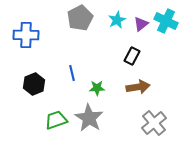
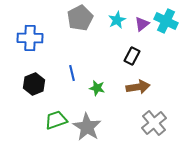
purple triangle: moved 1 px right
blue cross: moved 4 px right, 3 px down
green star: rotated 14 degrees clockwise
gray star: moved 2 px left, 9 px down
